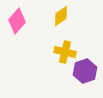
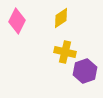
yellow diamond: moved 2 px down
pink diamond: rotated 15 degrees counterclockwise
